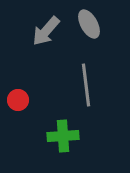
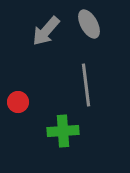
red circle: moved 2 px down
green cross: moved 5 px up
